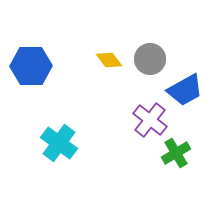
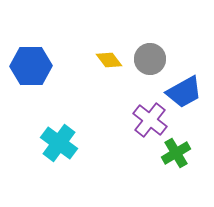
blue trapezoid: moved 1 px left, 2 px down
